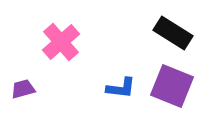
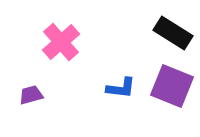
purple trapezoid: moved 8 px right, 6 px down
